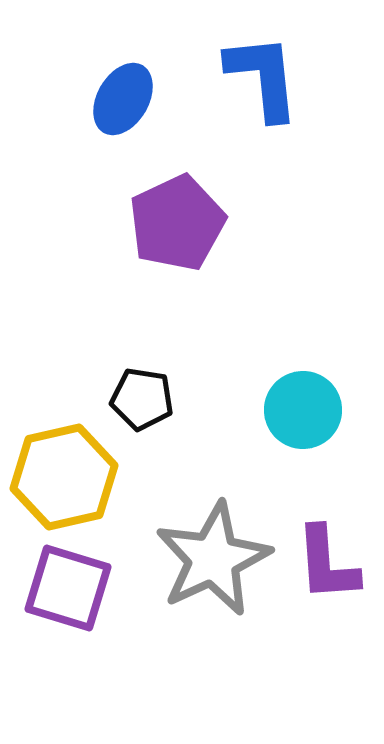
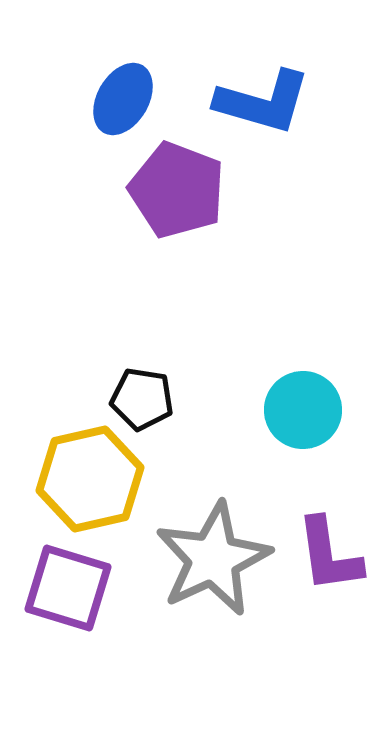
blue L-shape: moved 25 px down; rotated 112 degrees clockwise
purple pentagon: moved 33 px up; rotated 26 degrees counterclockwise
yellow hexagon: moved 26 px right, 2 px down
purple L-shape: moved 2 px right, 9 px up; rotated 4 degrees counterclockwise
